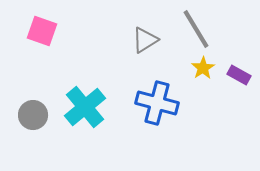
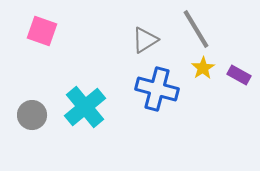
blue cross: moved 14 px up
gray circle: moved 1 px left
